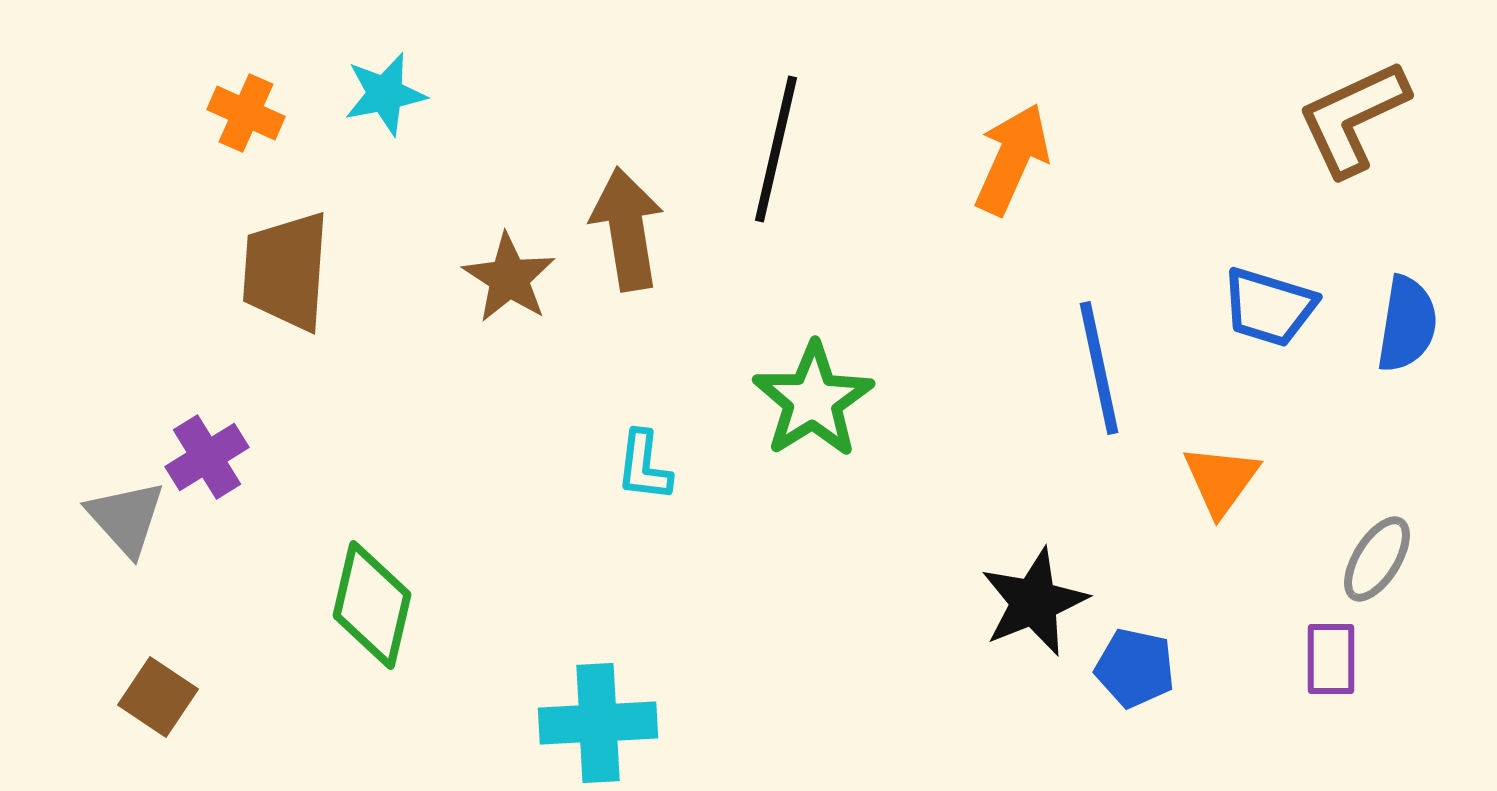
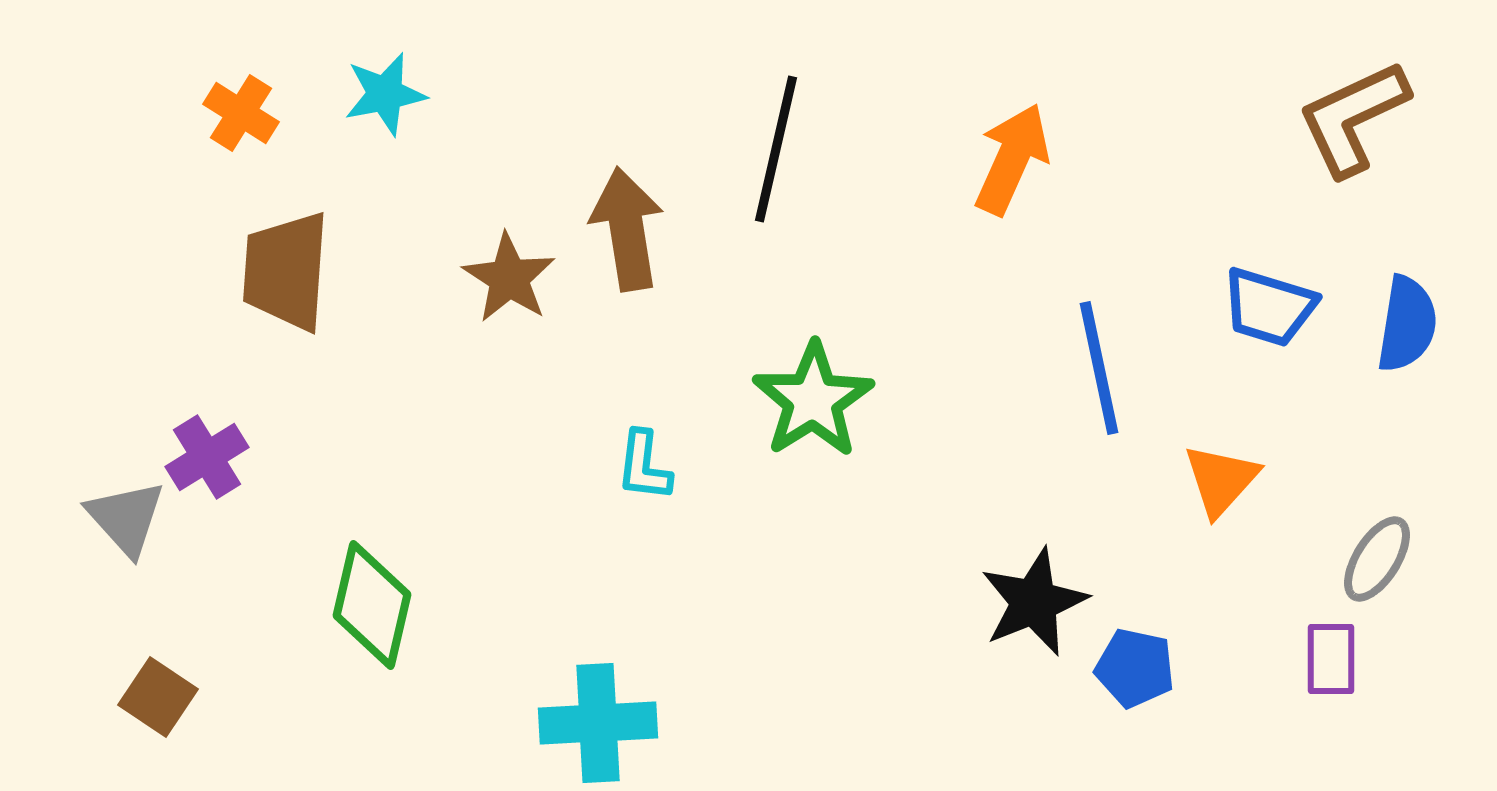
orange cross: moved 5 px left; rotated 8 degrees clockwise
orange triangle: rotated 6 degrees clockwise
